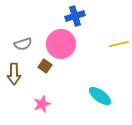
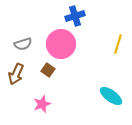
yellow line: moved 1 px left; rotated 60 degrees counterclockwise
brown square: moved 3 px right, 4 px down
brown arrow: moved 2 px right; rotated 25 degrees clockwise
cyan ellipse: moved 11 px right
